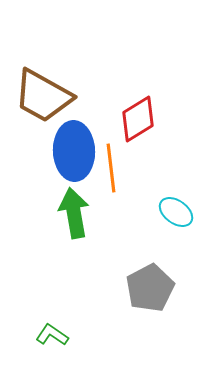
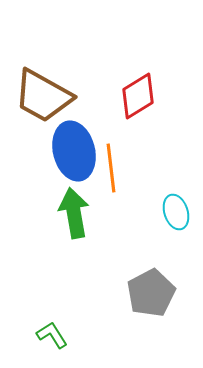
red diamond: moved 23 px up
blue ellipse: rotated 12 degrees counterclockwise
cyan ellipse: rotated 36 degrees clockwise
gray pentagon: moved 1 px right, 5 px down
green L-shape: rotated 24 degrees clockwise
